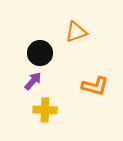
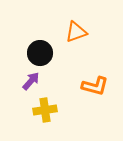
purple arrow: moved 2 px left
yellow cross: rotated 10 degrees counterclockwise
